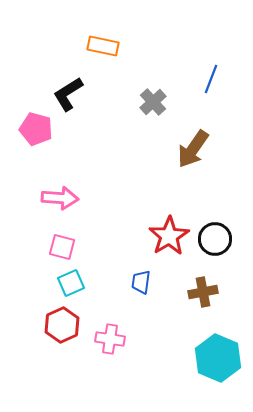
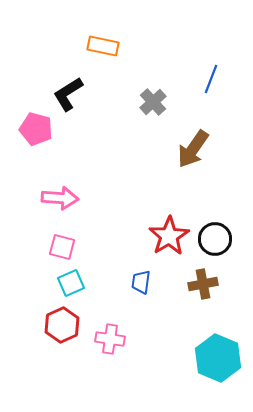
brown cross: moved 8 px up
